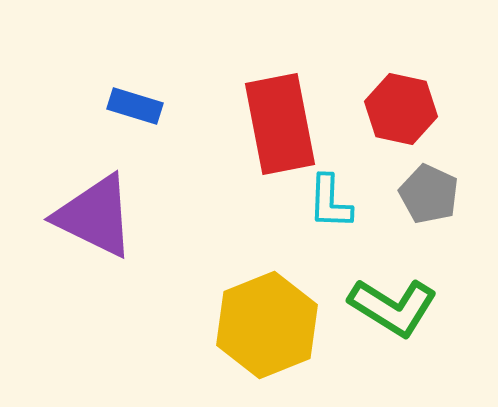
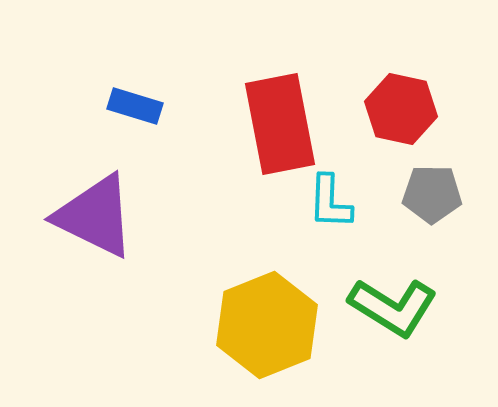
gray pentagon: moved 3 px right; rotated 24 degrees counterclockwise
